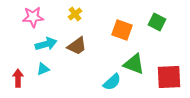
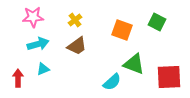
yellow cross: moved 6 px down
cyan arrow: moved 8 px left
